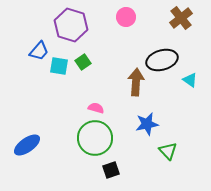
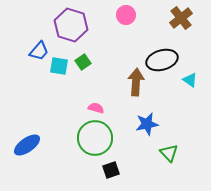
pink circle: moved 2 px up
green triangle: moved 1 px right, 2 px down
